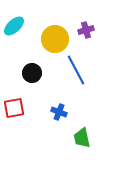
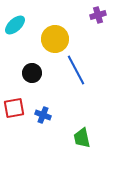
cyan ellipse: moved 1 px right, 1 px up
purple cross: moved 12 px right, 15 px up
blue cross: moved 16 px left, 3 px down
